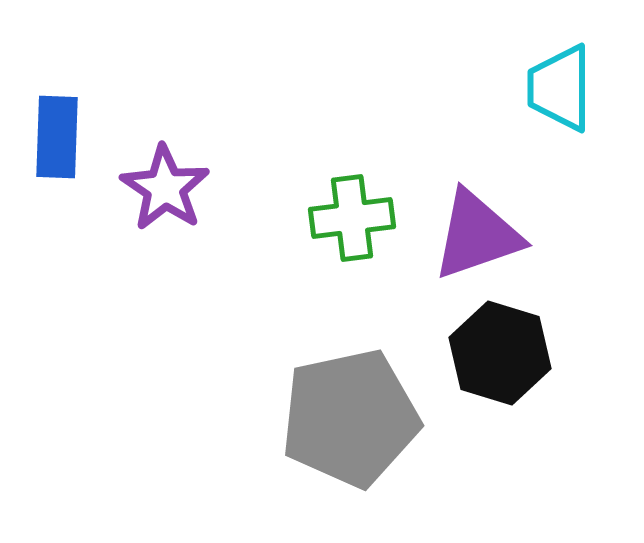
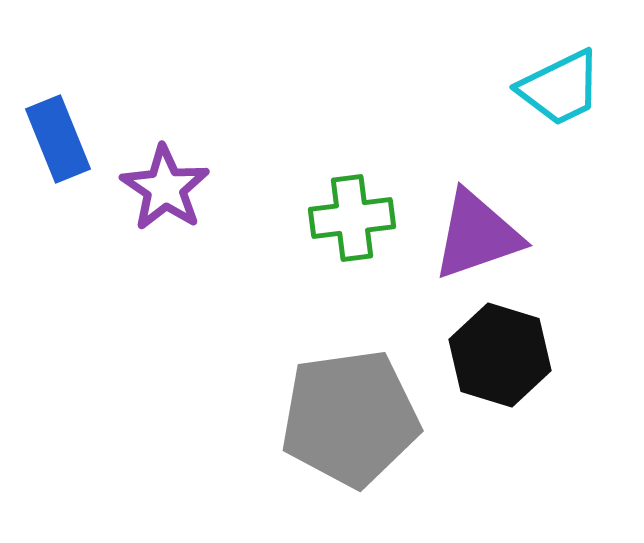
cyan trapezoid: rotated 116 degrees counterclockwise
blue rectangle: moved 1 px right, 2 px down; rotated 24 degrees counterclockwise
black hexagon: moved 2 px down
gray pentagon: rotated 4 degrees clockwise
